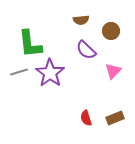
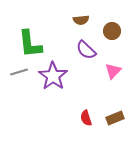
brown circle: moved 1 px right
purple star: moved 3 px right, 3 px down
